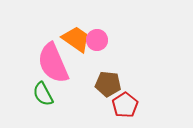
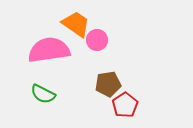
orange trapezoid: moved 15 px up
pink semicircle: moved 4 px left, 13 px up; rotated 105 degrees clockwise
brown pentagon: rotated 15 degrees counterclockwise
green semicircle: rotated 35 degrees counterclockwise
